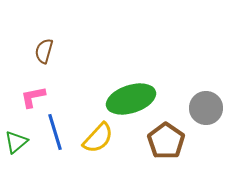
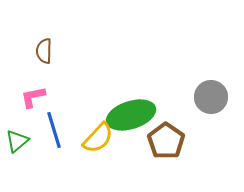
brown semicircle: rotated 15 degrees counterclockwise
green ellipse: moved 16 px down
gray circle: moved 5 px right, 11 px up
blue line: moved 1 px left, 2 px up
green triangle: moved 1 px right, 1 px up
